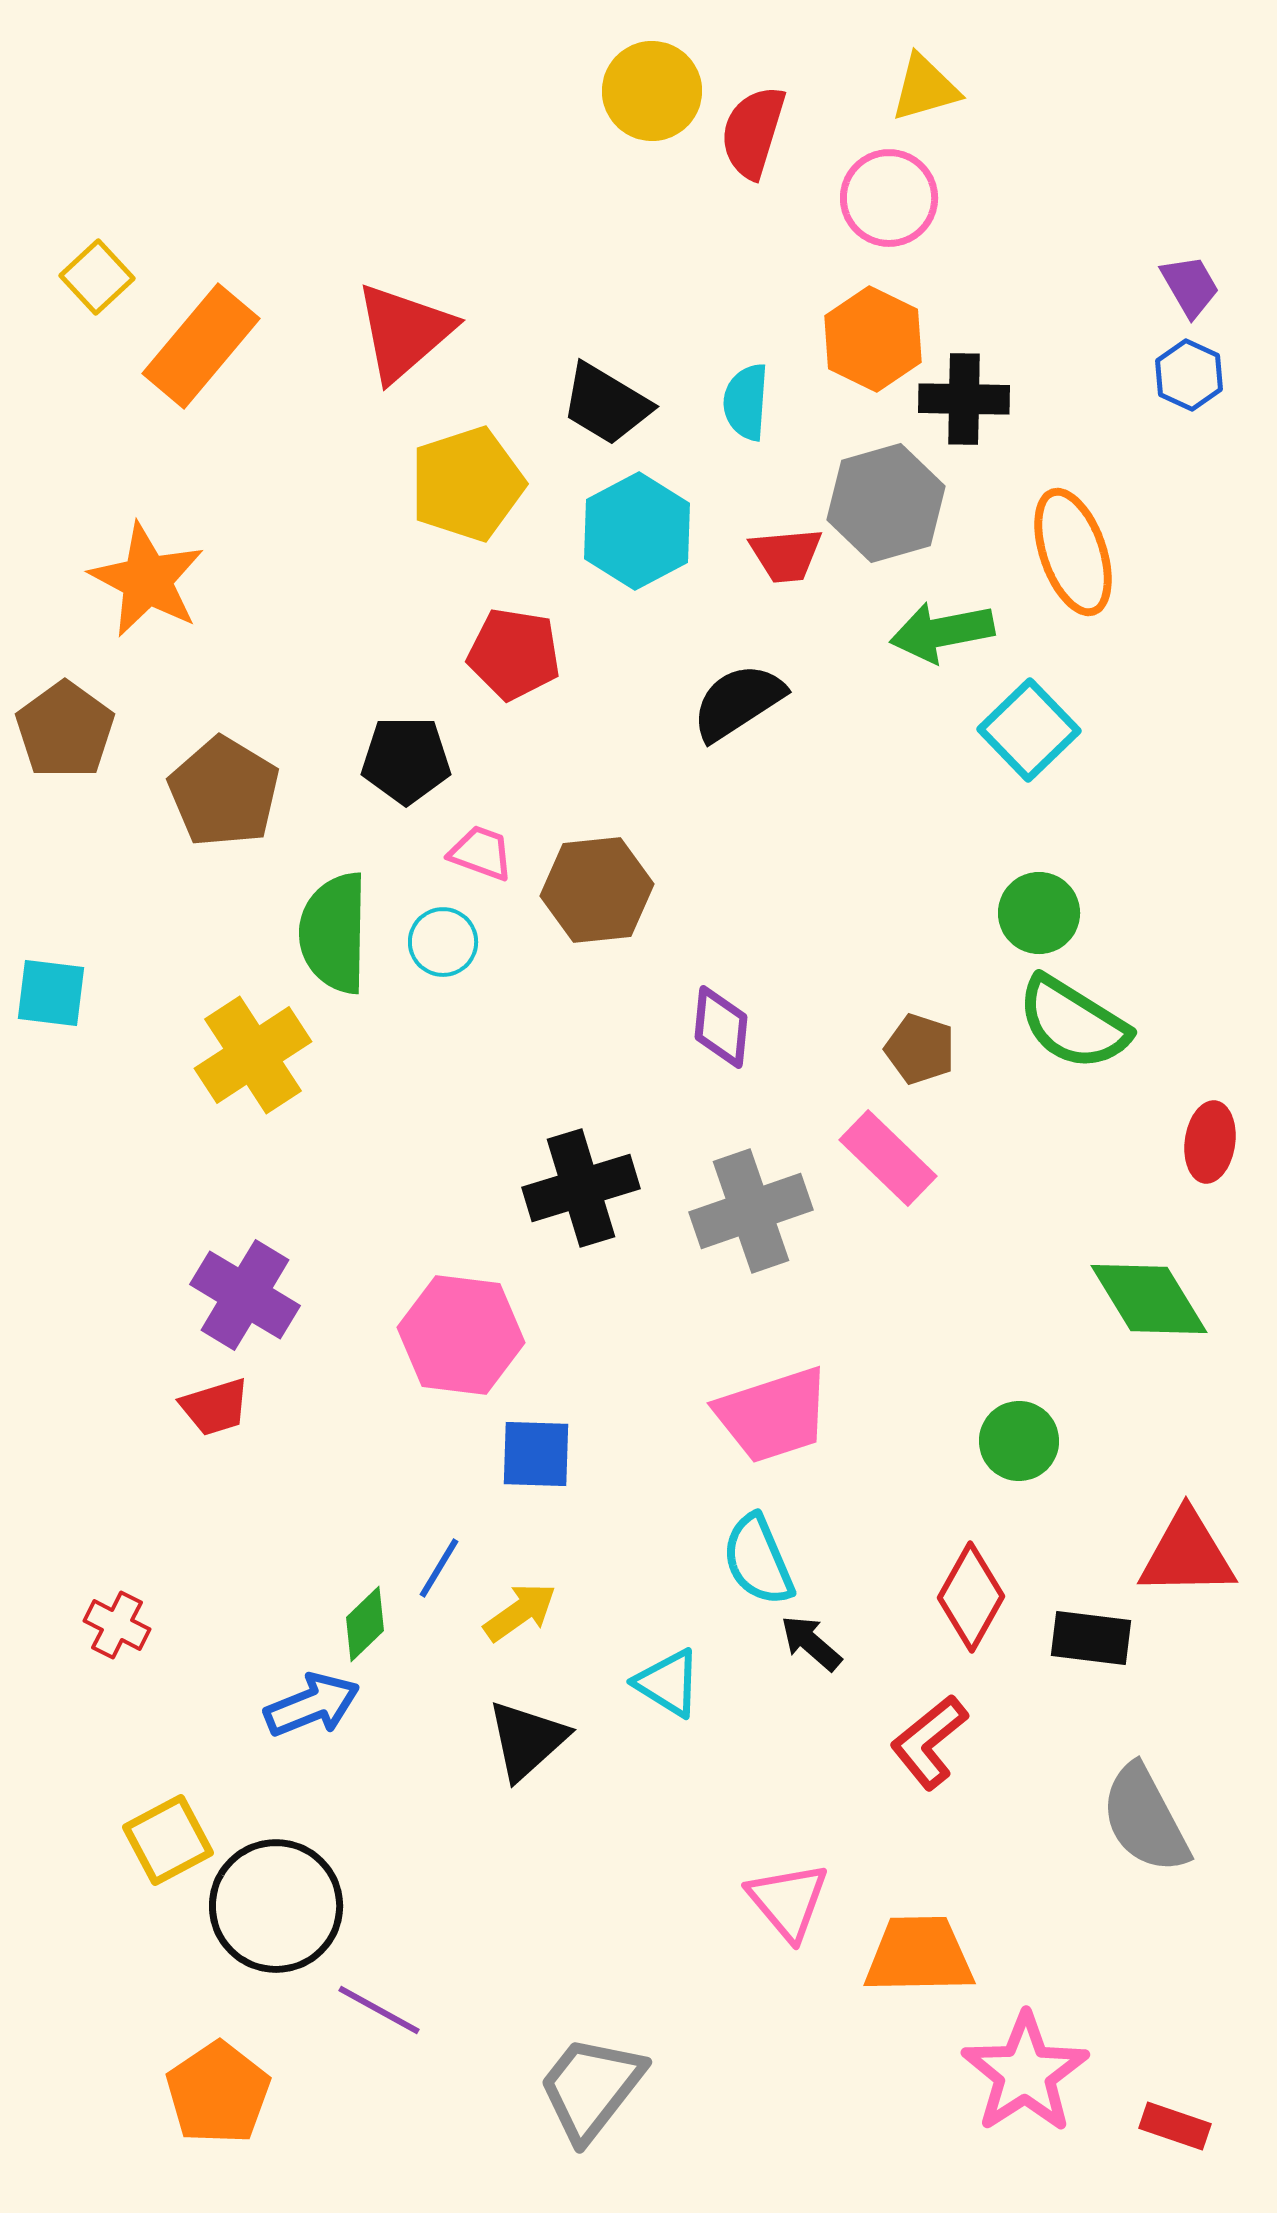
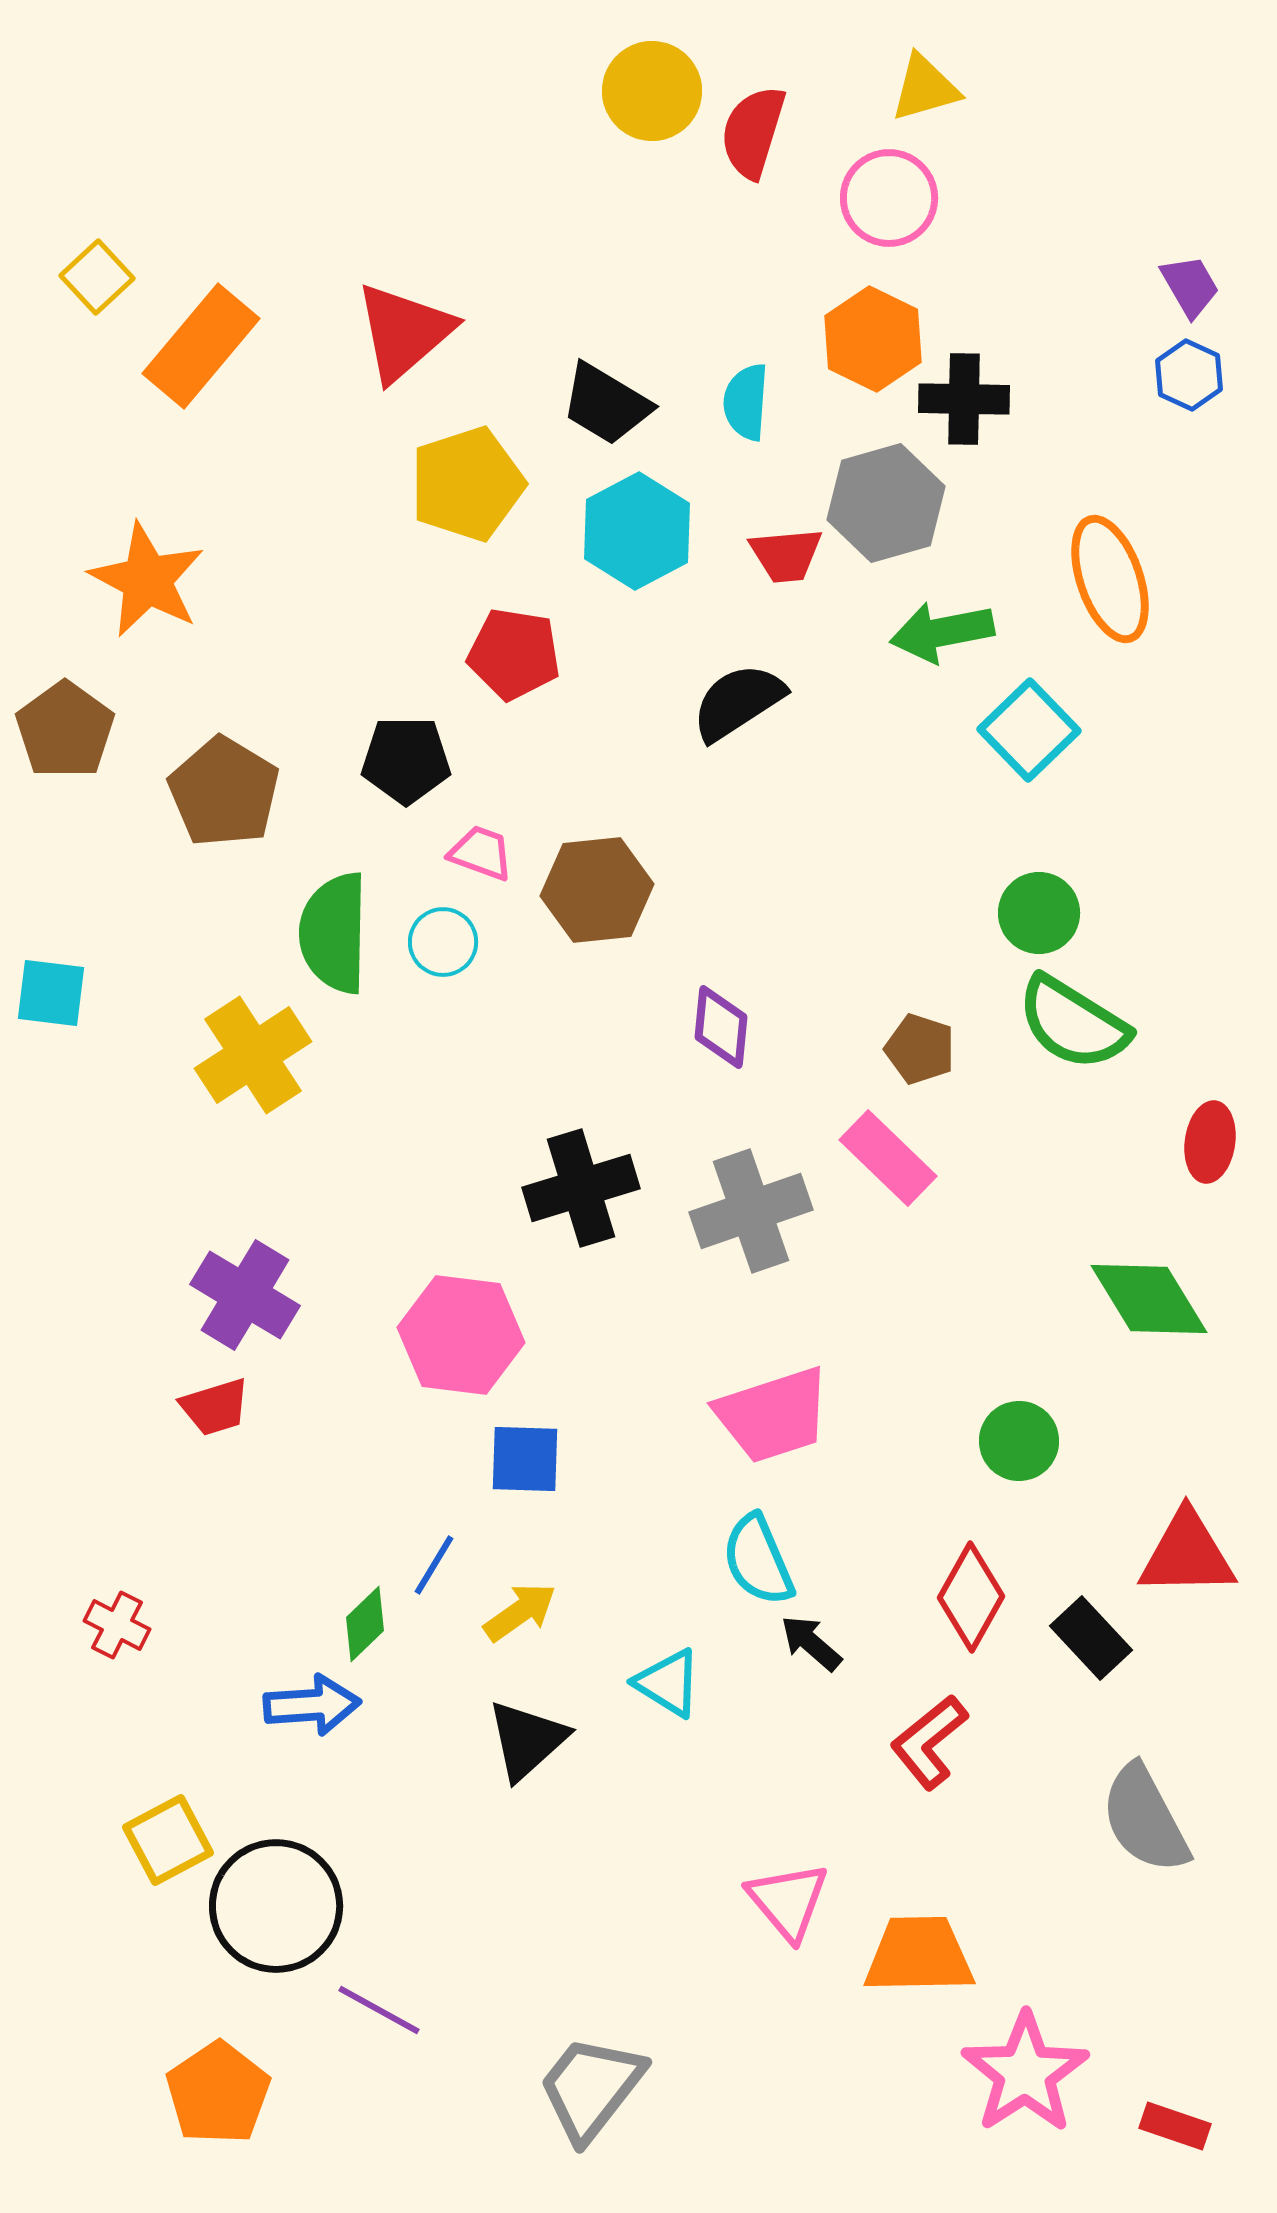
orange ellipse at (1073, 552): moved 37 px right, 27 px down
blue square at (536, 1454): moved 11 px left, 5 px down
blue line at (439, 1568): moved 5 px left, 3 px up
black rectangle at (1091, 1638): rotated 40 degrees clockwise
blue arrow at (312, 1705): rotated 18 degrees clockwise
